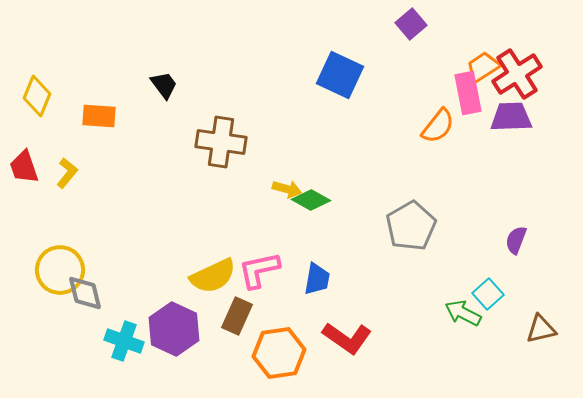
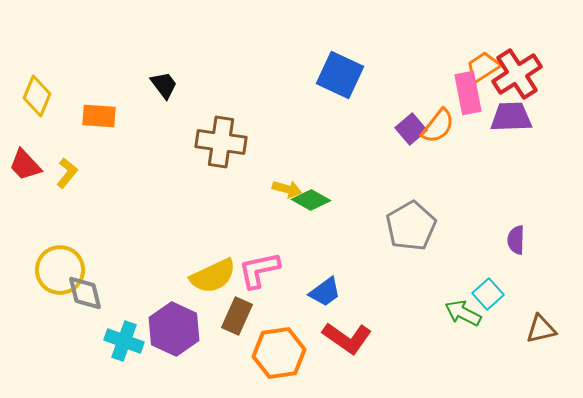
purple square: moved 105 px down
red trapezoid: moved 1 px right, 2 px up; rotated 24 degrees counterclockwise
purple semicircle: rotated 20 degrees counterclockwise
blue trapezoid: moved 8 px right, 13 px down; rotated 44 degrees clockwise
